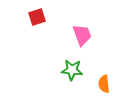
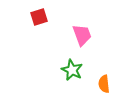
red square: moved 2 px right
green star: rotated 20 degrees clockwise
